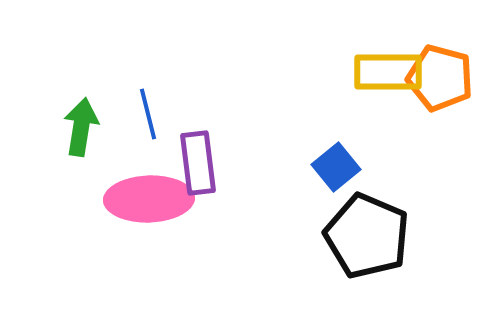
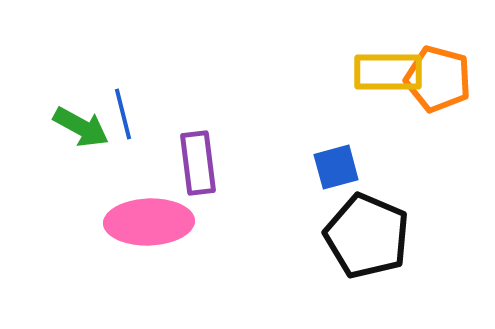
orange pentagon: moved 2 px left, 1 px down
blue line: moved 25 px left
green arrow: rotated 110 degrees clockwise
blue square: rotated 24 degrees clockwise
pink ellipse: moved 23 px down
